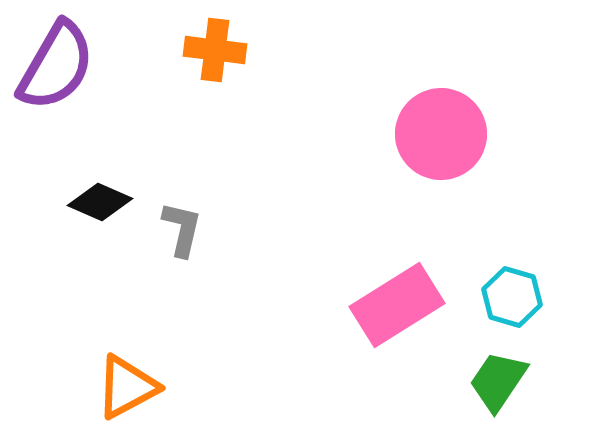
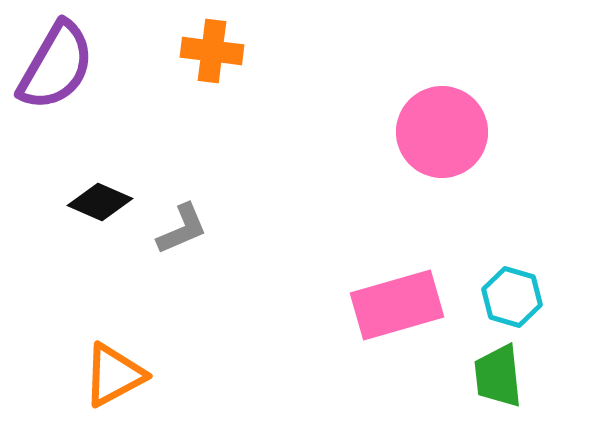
orange cross: moved 3 px left, 1 px down
pink circle: moved 1 px right, 2 px up
gray L-shape: rotated 54 degrees clockwise
pink rectangle: rotated 16 degrees clockwise
green trapezoid: moved 5 px up; rotated 40 degrees counterclockwise
orange triangle: moved 13 px left, 12 px up
